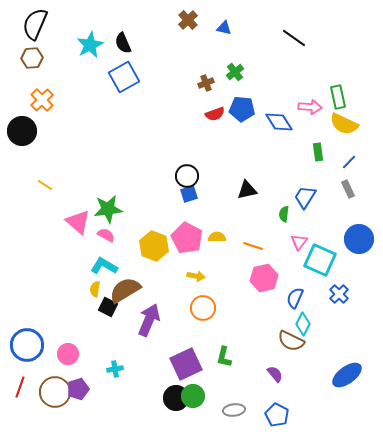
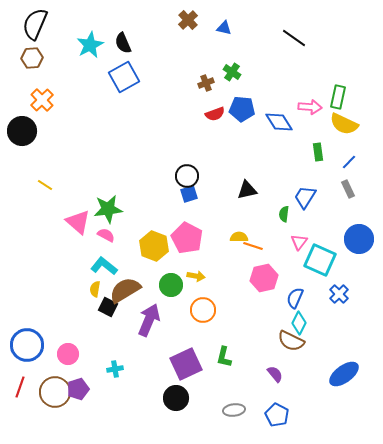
green cross at (235, 72): moved 3 px left; rotated 18 degrees counterclockwise
green rectangle at (338, 97): rotated 25 degrees clockwise
yellow semicircle at (217, 237): moved 22 px right
cyan L-shape at (104, 266): rotated 8 degrees clockwise
orange circle at (203, 308): moved 2 px down
cyan diamond at (303, 324): moved 4 px left, 1 px up
blue ellipse at (347, 375): moved 3 px left, 1 px up
green circle at (193, 396): moved 22 px left, 111 px up
